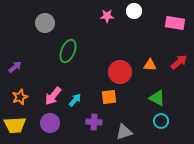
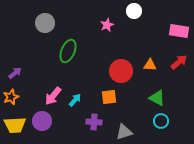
pink star: moved 9 px down; rotated 24 degrees counterclockwise
pink rectangle: moved 4 px right, 8 px down
purple arrow: moved 6 px down
red circle: moved 1 px right, 1 px up
orange star: moved 9 px left
purple circle: moved 8 px left, 2 px up
